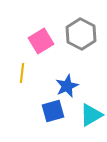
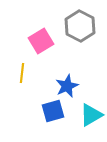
gray hexagon: moved 1 px left, 8 px up
